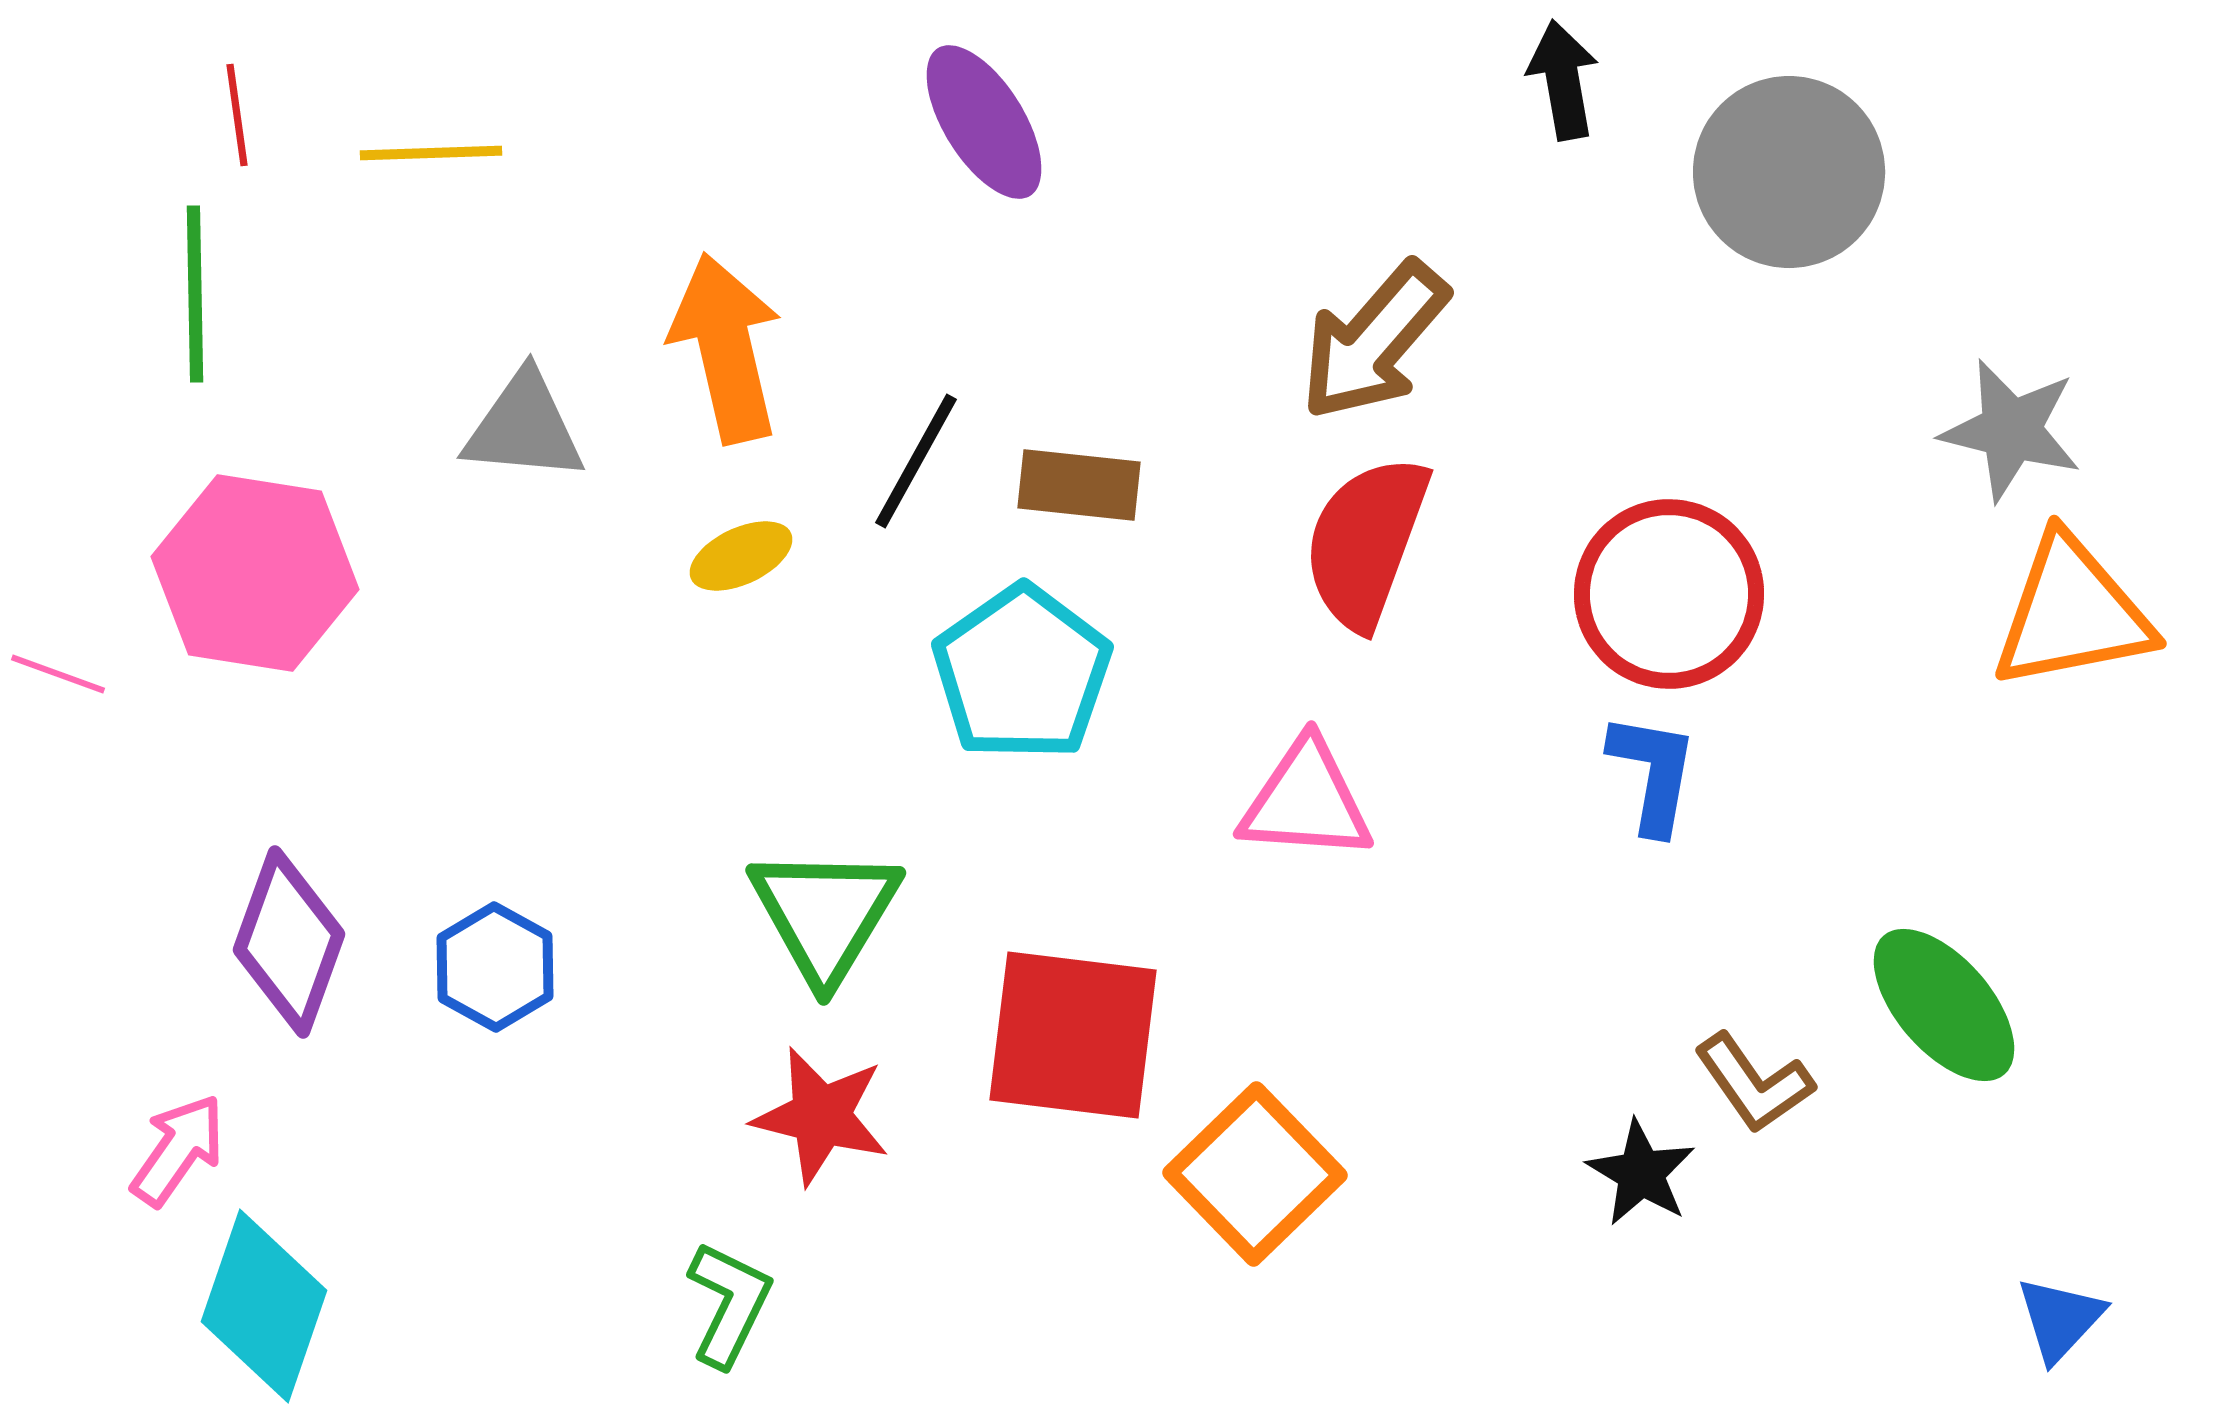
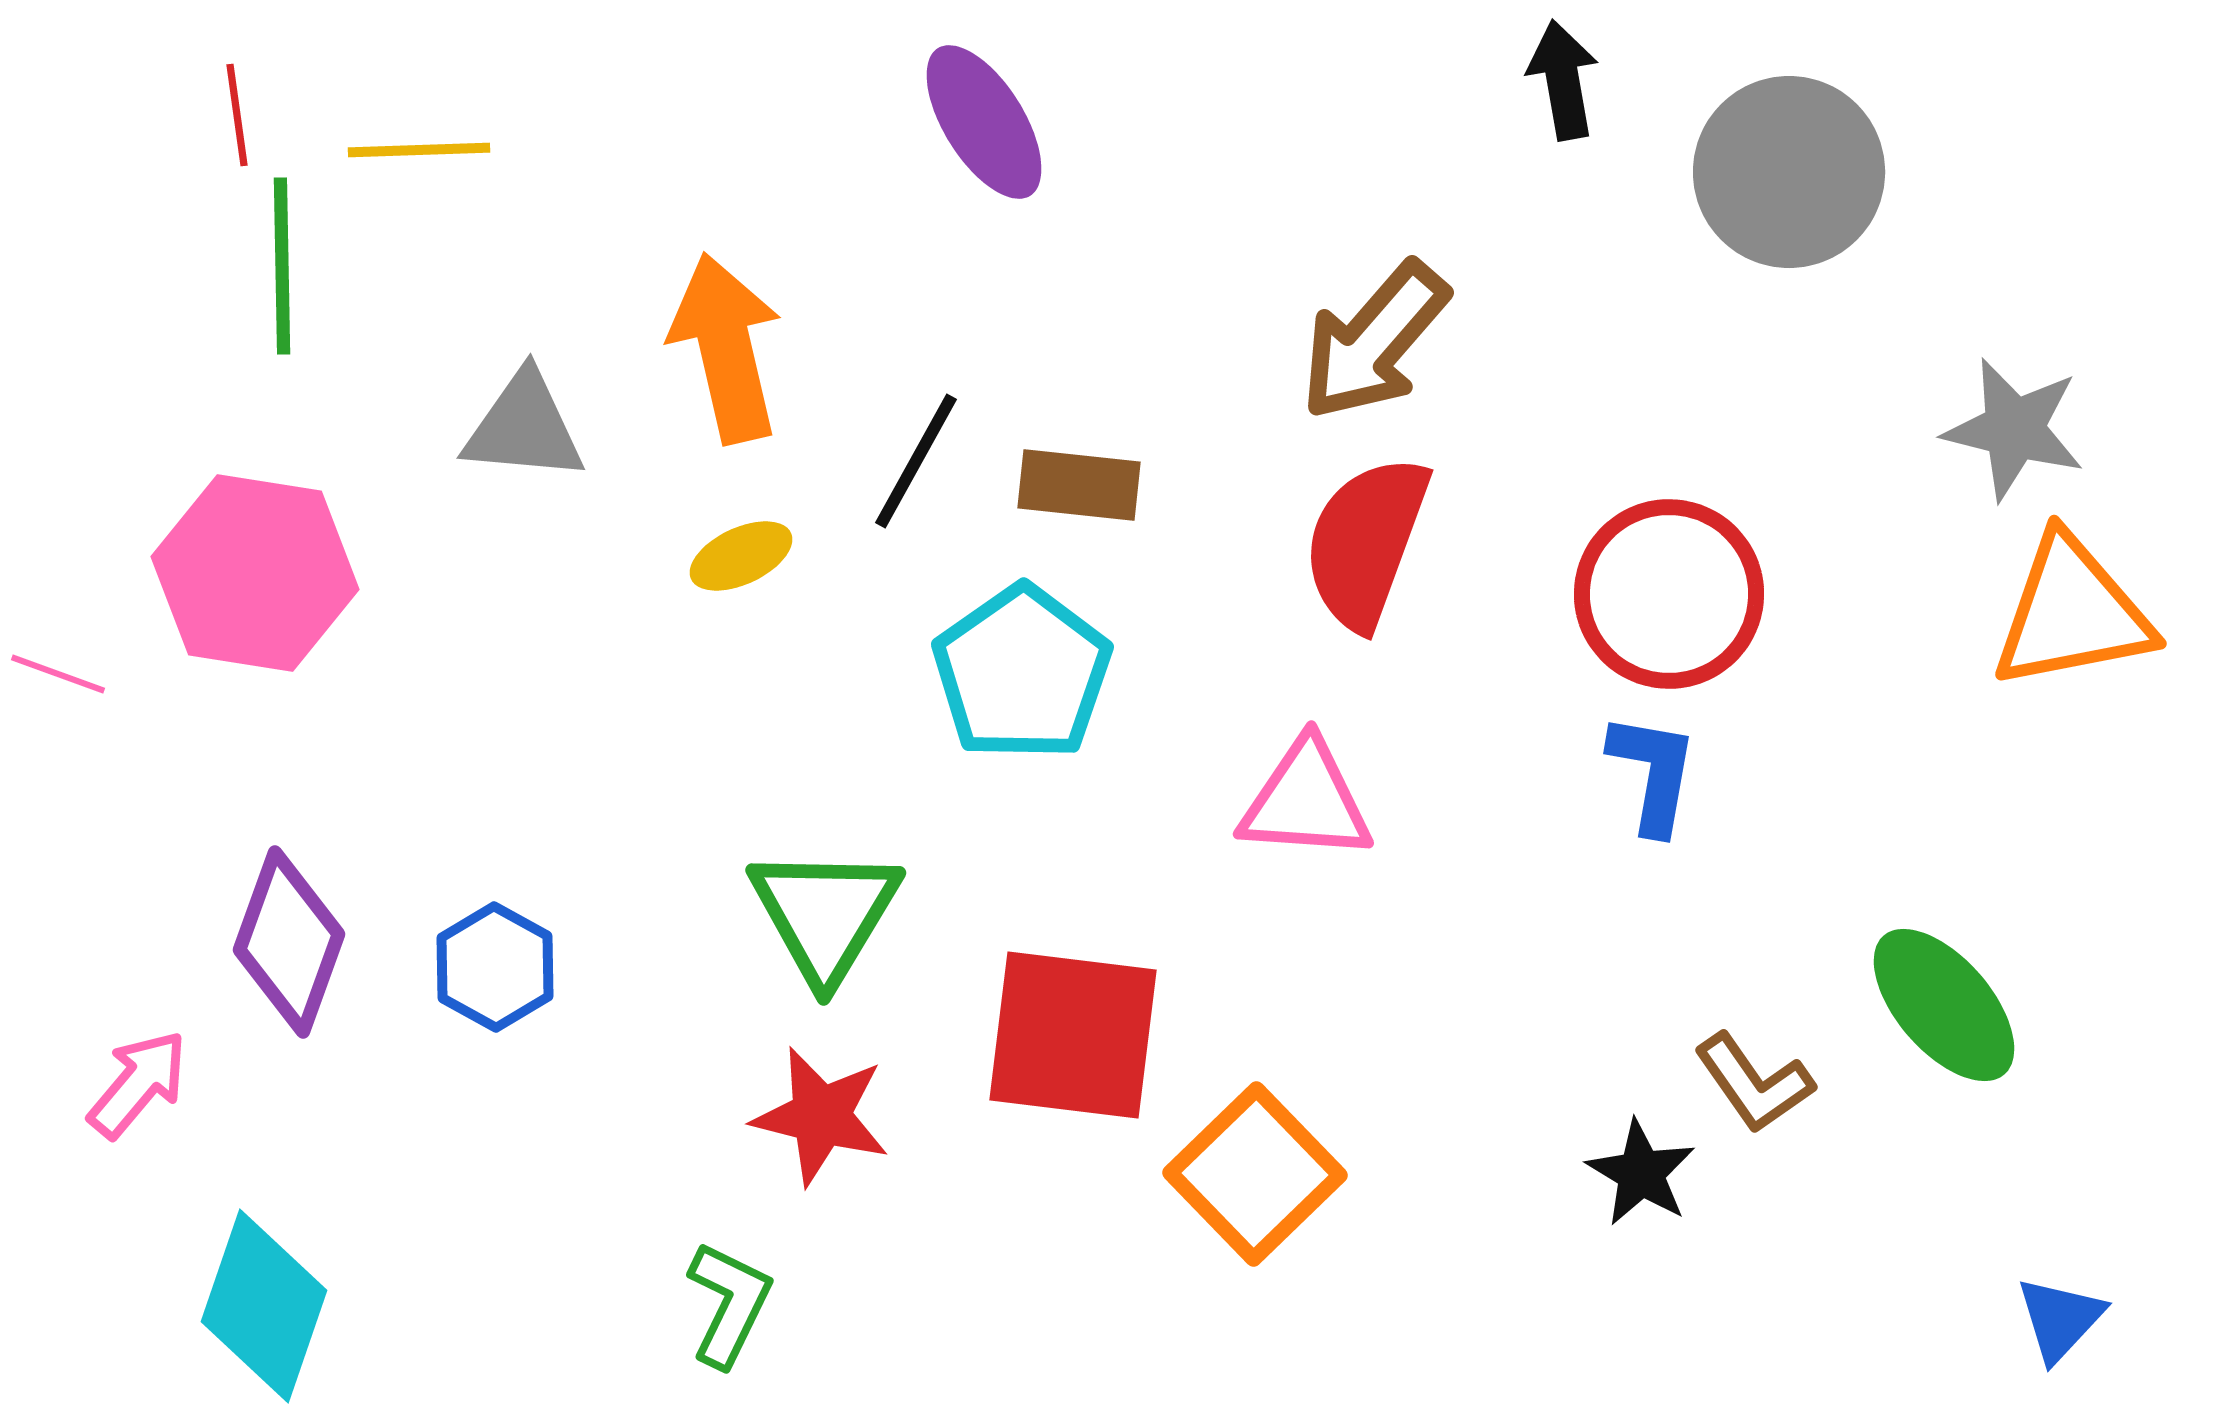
yellow line: moved 12 px left, 3 px up
green line: moved 87 px right, 28 px up
gray star: moved 3 px right, 1 px up
pink arrow: moved 40 px left, 66 px up; rotated 5 degrees clockwise
